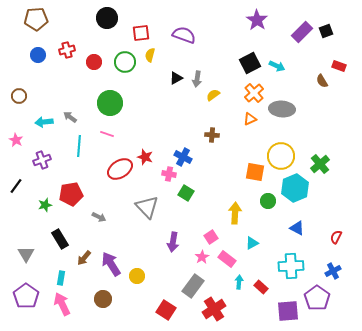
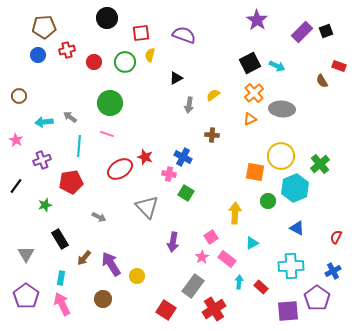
brown pentagon at (36, 19): moved 8 px right, 8 px down
gray arrow at (197, 79): moved 8 px left, 26 px down
red pentagon at (71, 194): moved 12 px up
